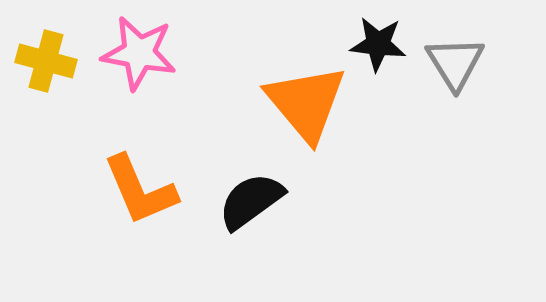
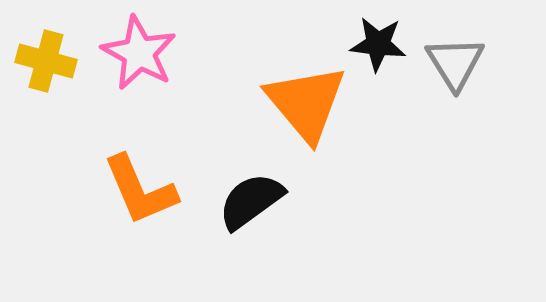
pink star: rotated 18 degrees clockwise
